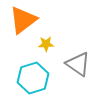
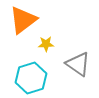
cyan hexagon: moved 2 px left
